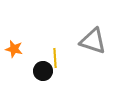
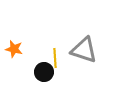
gray triangle: moved 9 px left, 9 px down
black circle: moved 1 px right, 1 px down
